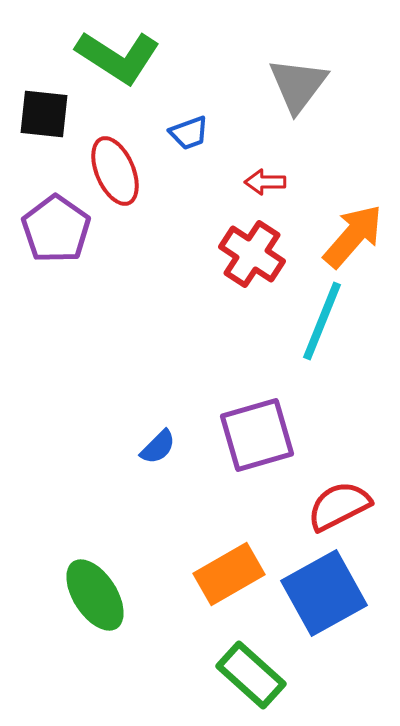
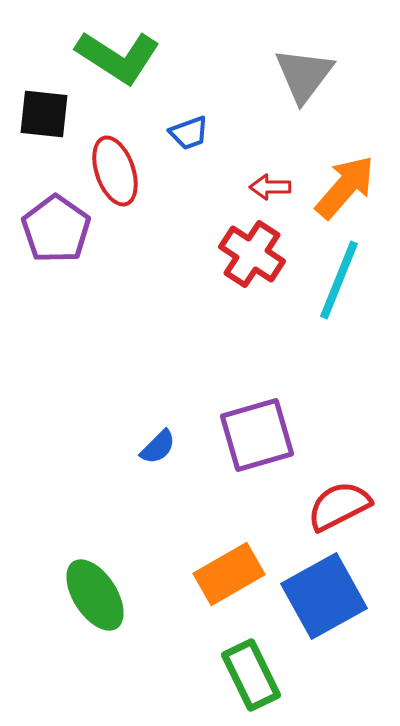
gray triangle: moved 6 px right, 10 px up
red ellipse: rotated 4 degrees clockwise
red arrow: moved 5 px right, 5 px down
orange arrow: moved 8 px left, 49 px up
cyan line: moved 17 px right, 41 px up
blue square: moved 3 px down
green rectangle: rotated 22 degrees clockwise
